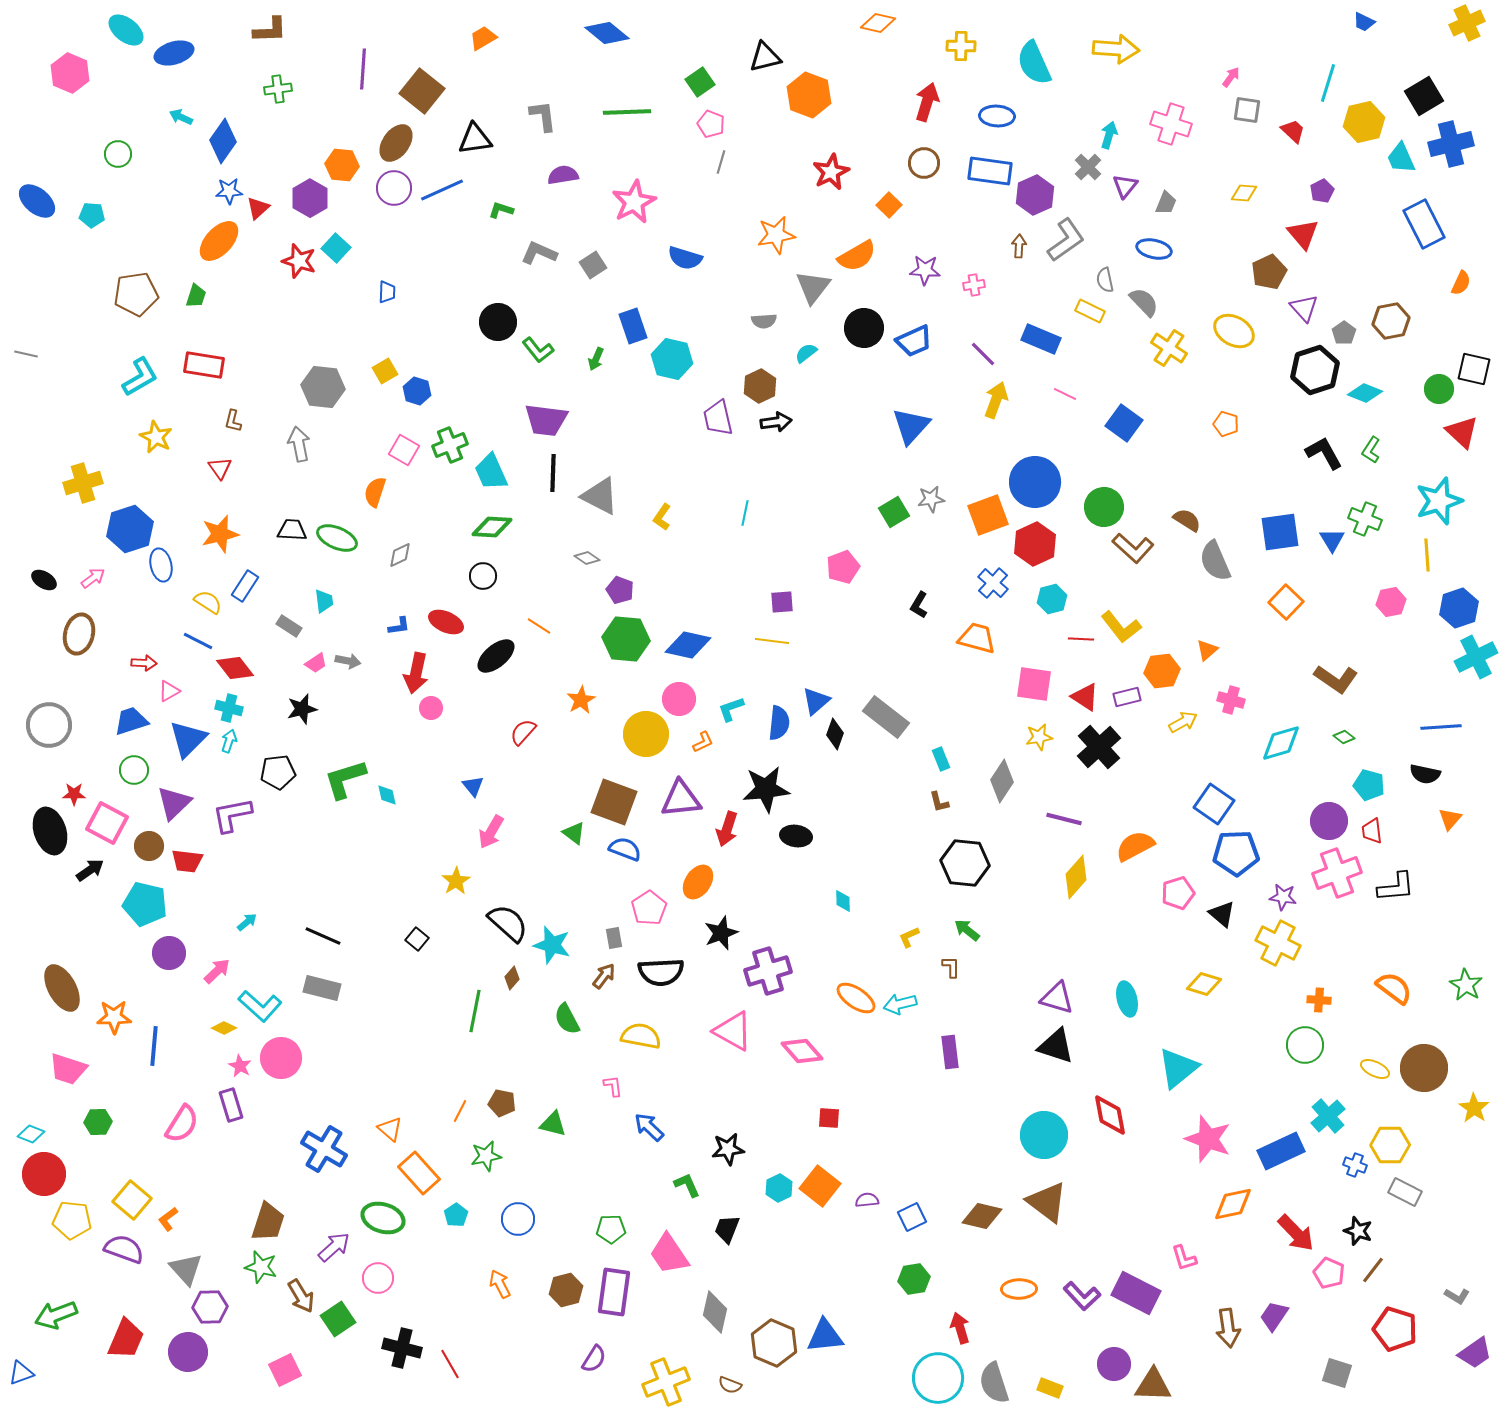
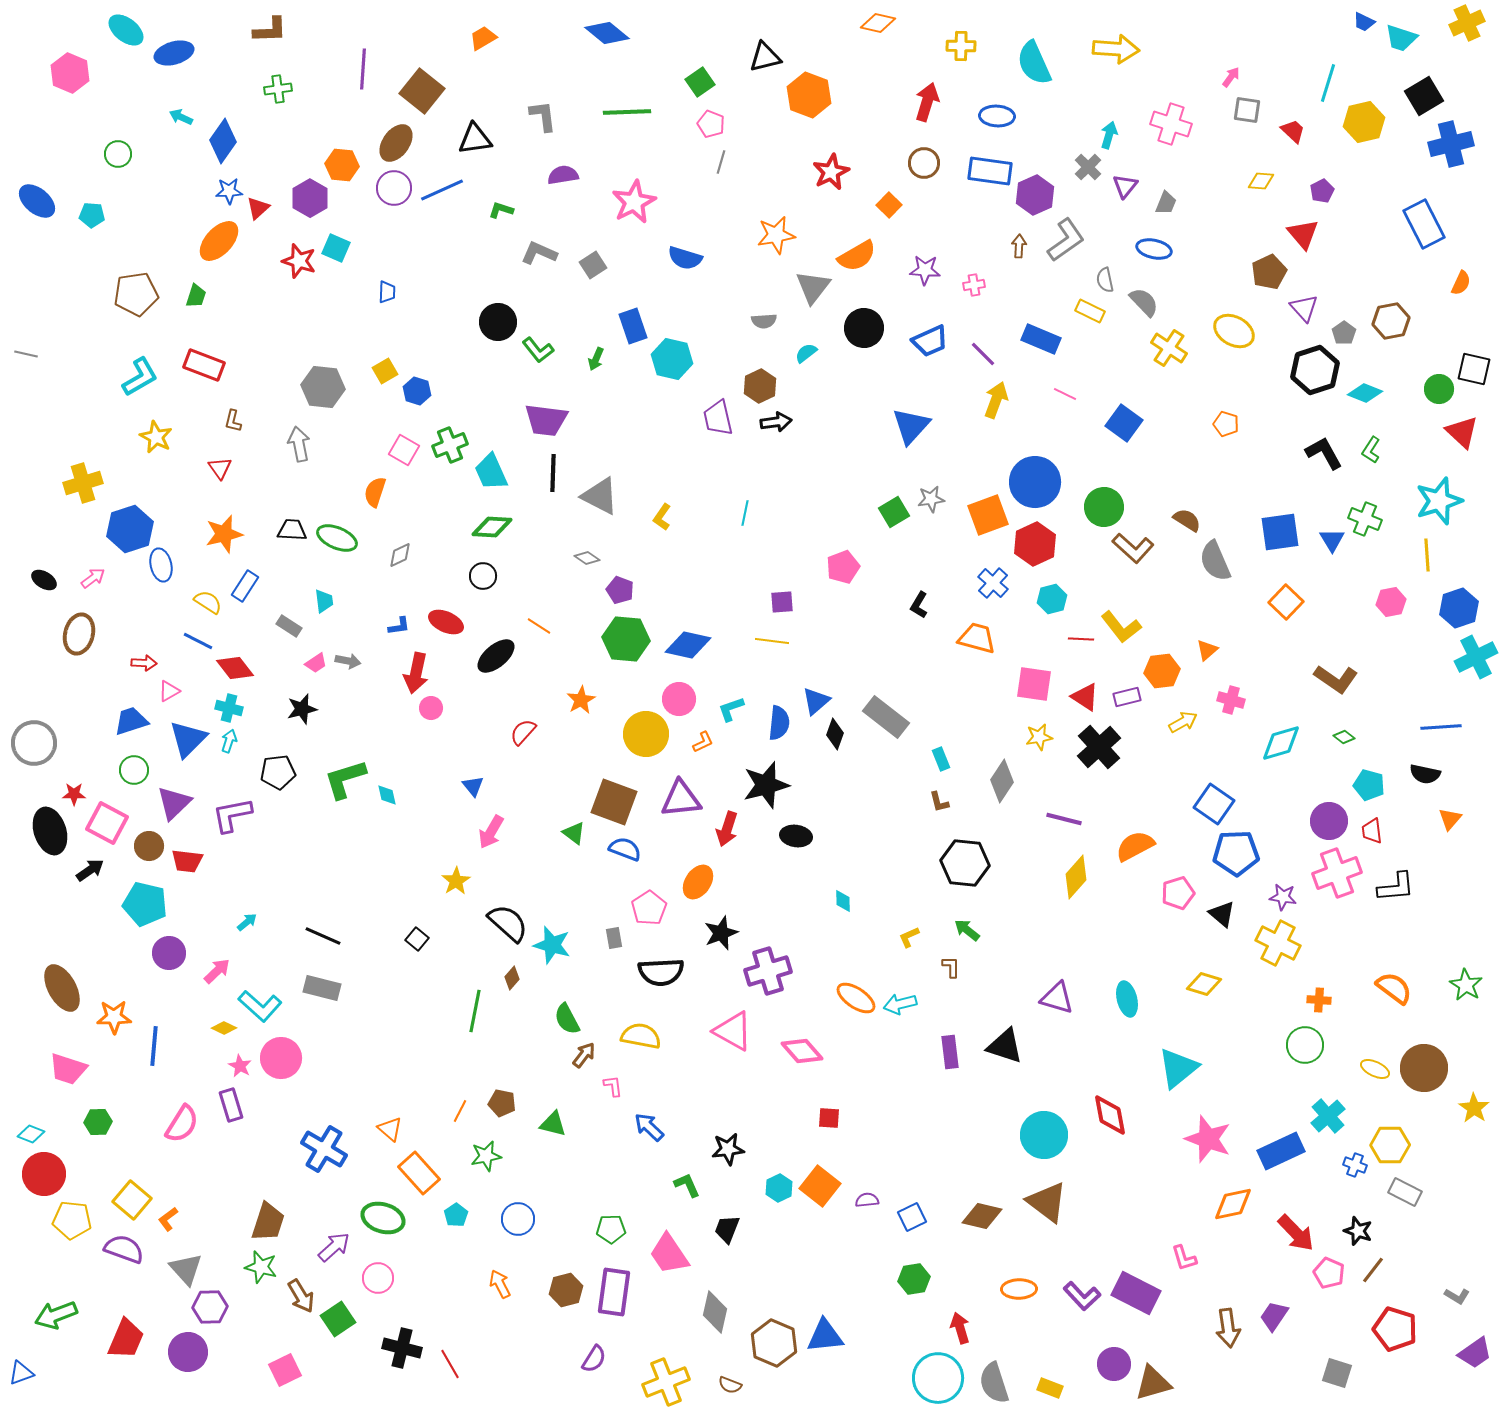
cyan trapezoid at (1401, 158): moved 120 px up; rotated 48 degrees counterclockwise
yellow diamond at (1244, 193): moved 17 px right, 12 px up
cyan square at (336, 248): rotated 20 degrees counterclockwise
blue trapezoid at (914, 341): moved 16 px right
red rectangle at (204, 365): rotated 12 degrees clockwise
orange star at (220, 534): moved 4 px right
gray circle at (49, 725): moved 15 px left, 18 px down
black star at (766, 789): moved 4 px up; rotated 9 degrees counterclockwise
brown arrow at (604, 976): moved 20 px left, 79 px down
black triangle at (1056, 1046): moved 51 px left
brown triangle at (1153, 1385): moved 2 px up; rotated 18 degrees counterclockwise
